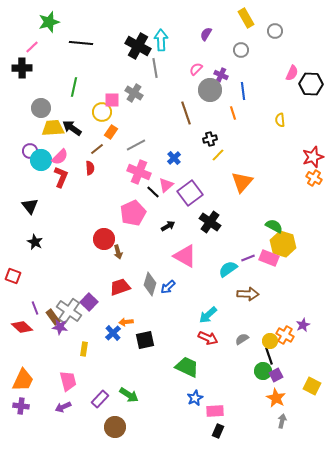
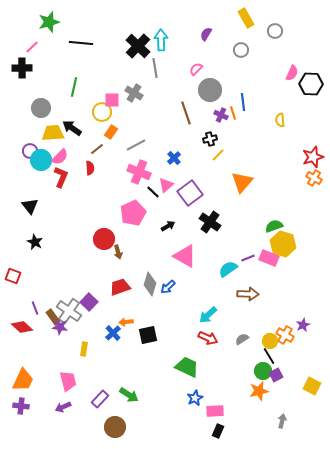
black cross at (138, 46): rotated 15 degrees clockwise
purple cross at (221, 75): moved 40 px down
blue line at (243, 91): moved 11 px down
yellow trapezoid at (53, 128): moved 5 px down
green semicircle at (274, 226): rotated 48 degrees counterclockwise
black square at (145, 340): moved 3 px right, 5 px up
black line at (269, 356): rotated 12 degrees counterclockwise
orange star at (276, 398): moved 17 px left, 7 px up; rotated 30 degrees clockwise
